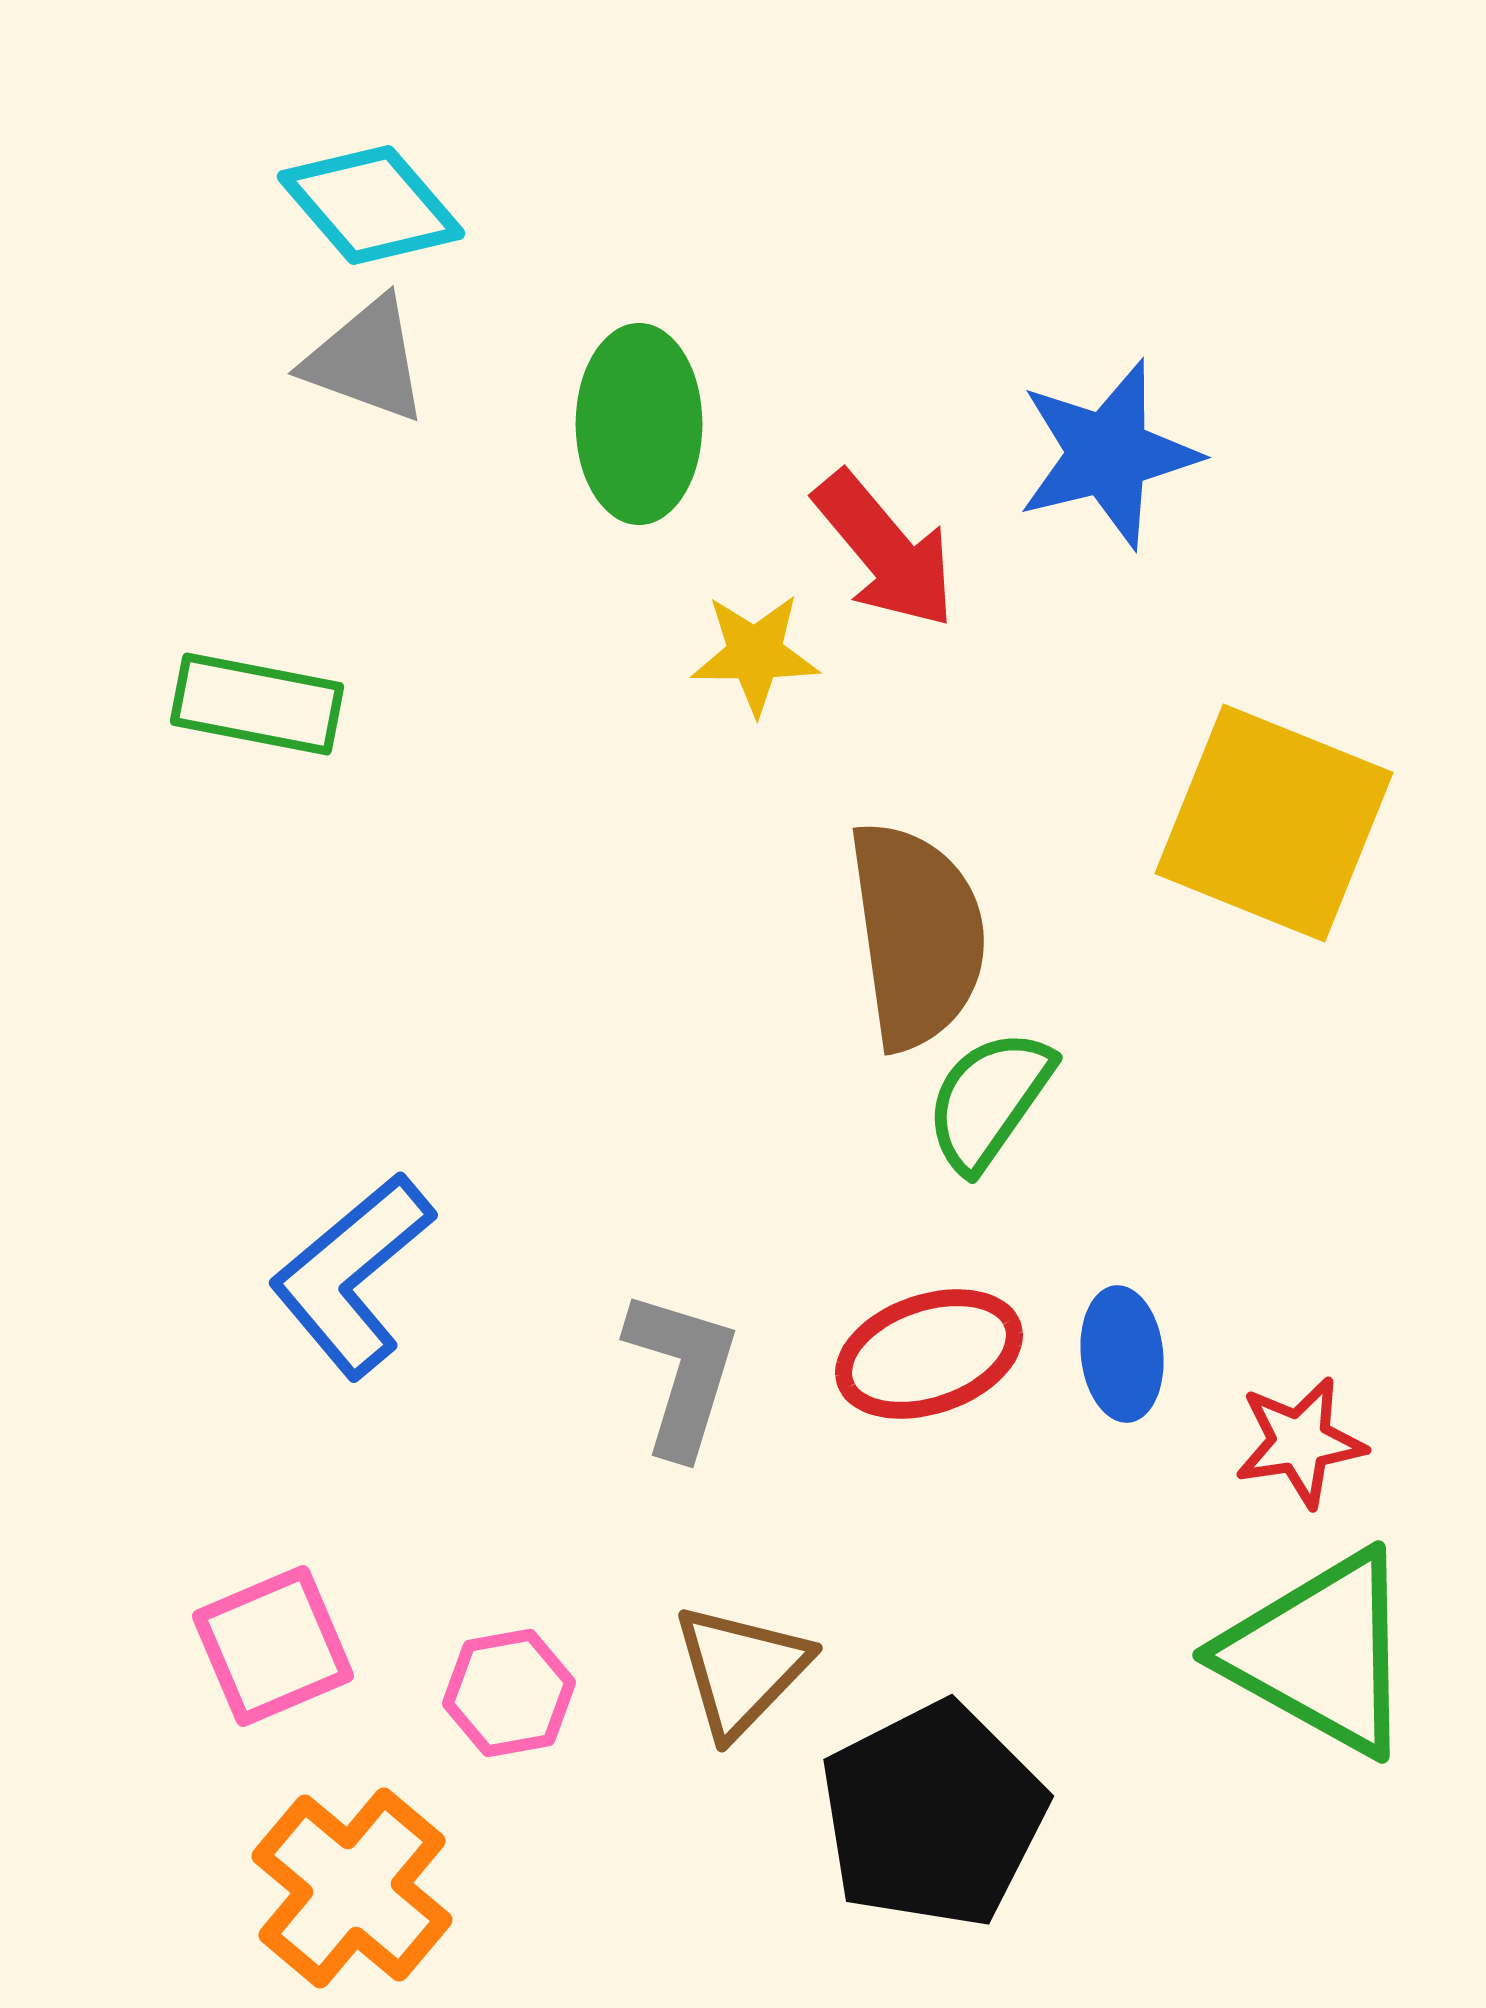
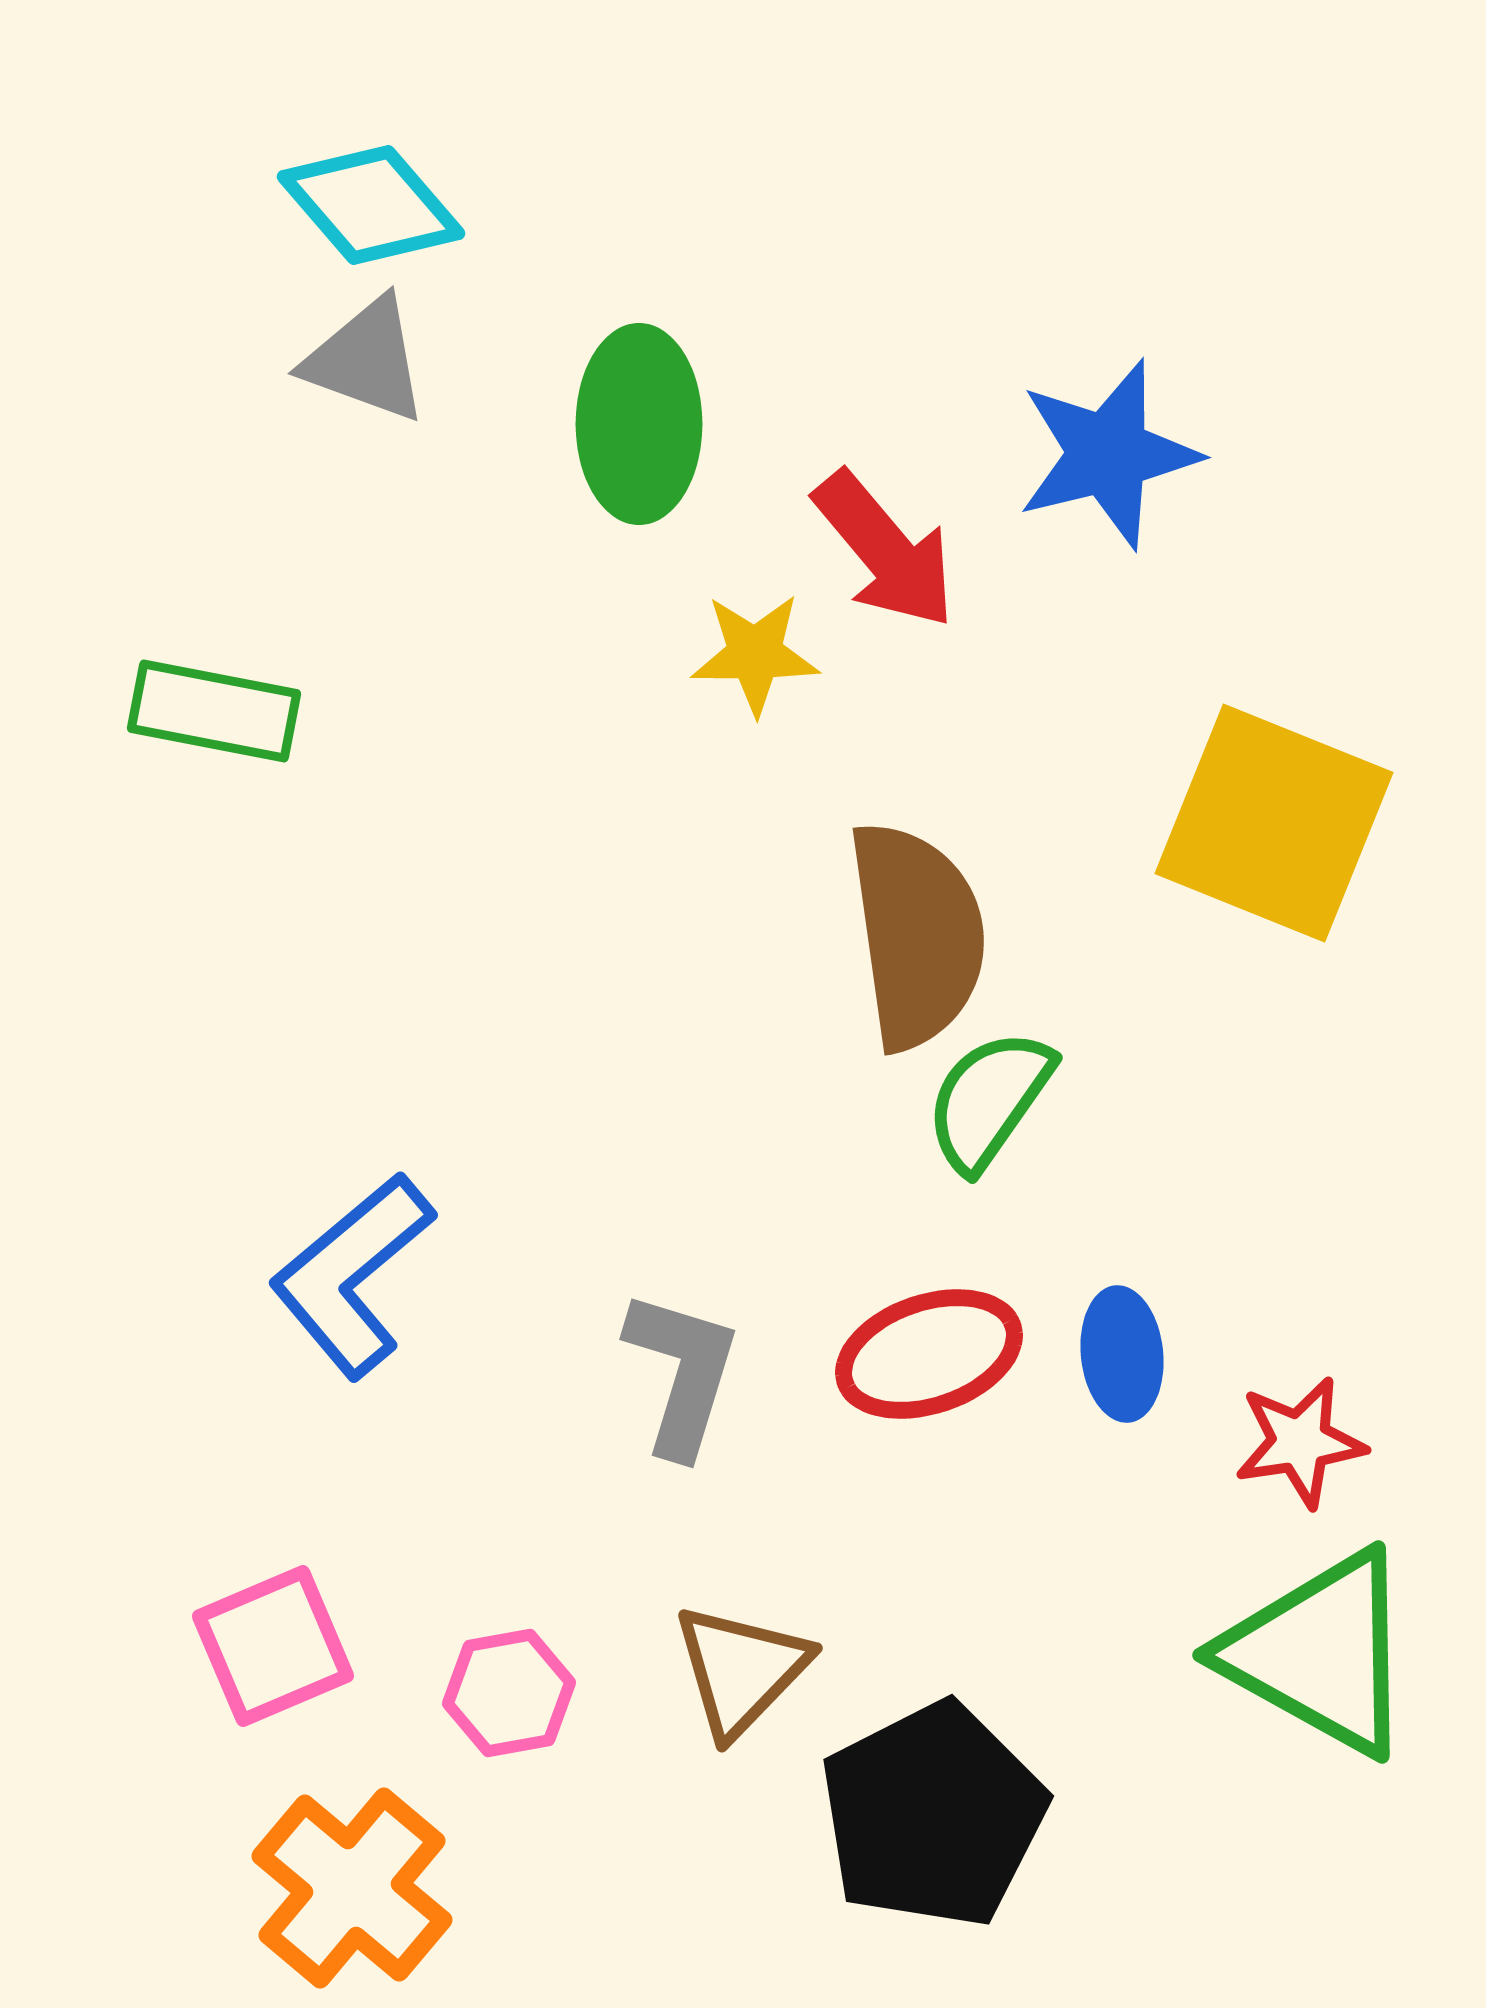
green rectangle: moved 43 px left, 7 px down
